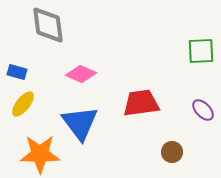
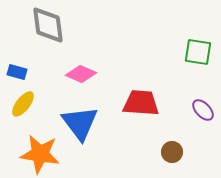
green square: moved 3 px left, 1 px down; rotated 12 degrees clockwise
red trapezoid: rotated 12 degrees clockwise
orange star: rotated 9 degrees clockwise
